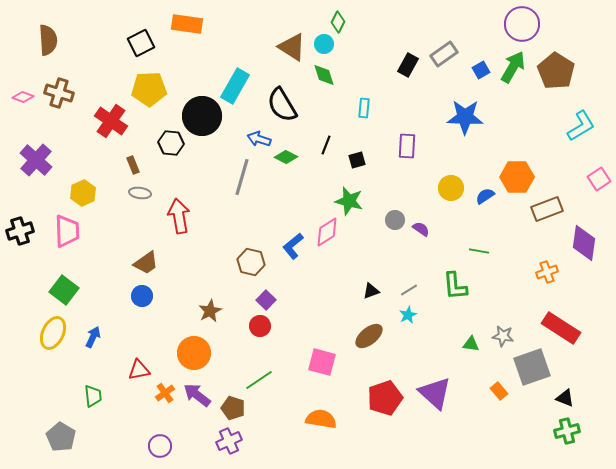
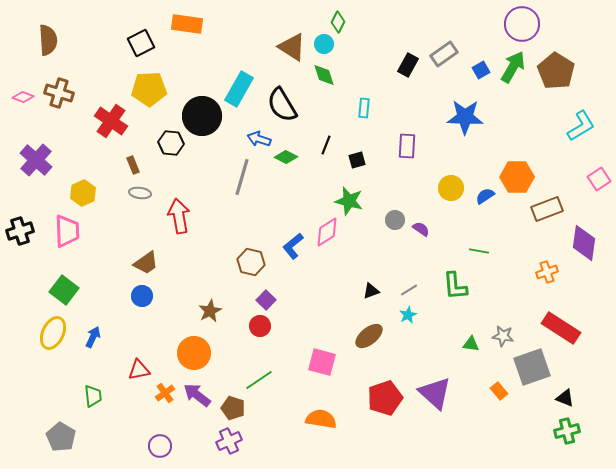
cyan rectangle at (235, 86): moved 4 px right, 3 px down
